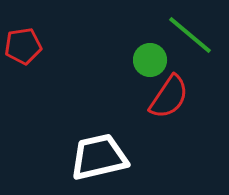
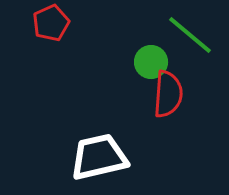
red pentagon: moved 28 px right, 23 px up; rotated 15 degrees counterclockwise
green circle: moved 1 px right, 2 px down
red semicircle: moved 1 px left, 3 px up; rotated 30 degrees counterclockwise
